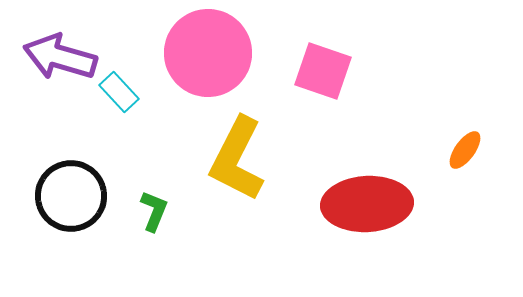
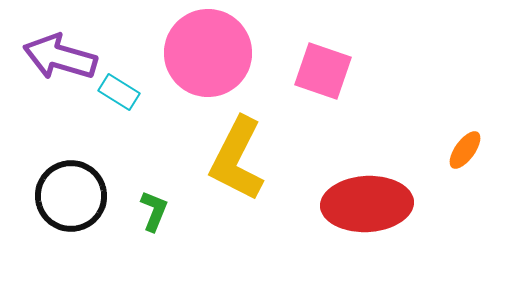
cyan rectangle: rotated 15 degrees counterclockwise
